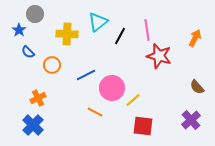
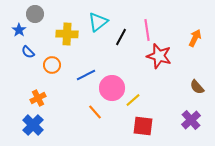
black line: moved 1 px right, 1 px down
orange line: rotated 21 degrees clockwise
